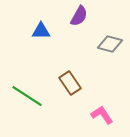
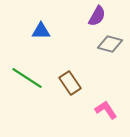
purple semicircle: moved 18 px right
green line: moved 18 px up
pink L-shape: moved 4 px right, 5 px up
